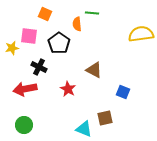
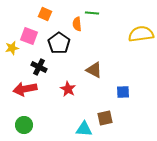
pink square: rotated 12 degrees clockwise
blue square: rotated 24 degrees counterclockwise
cyan triangle: rotated 18 degrees counterclockwise
